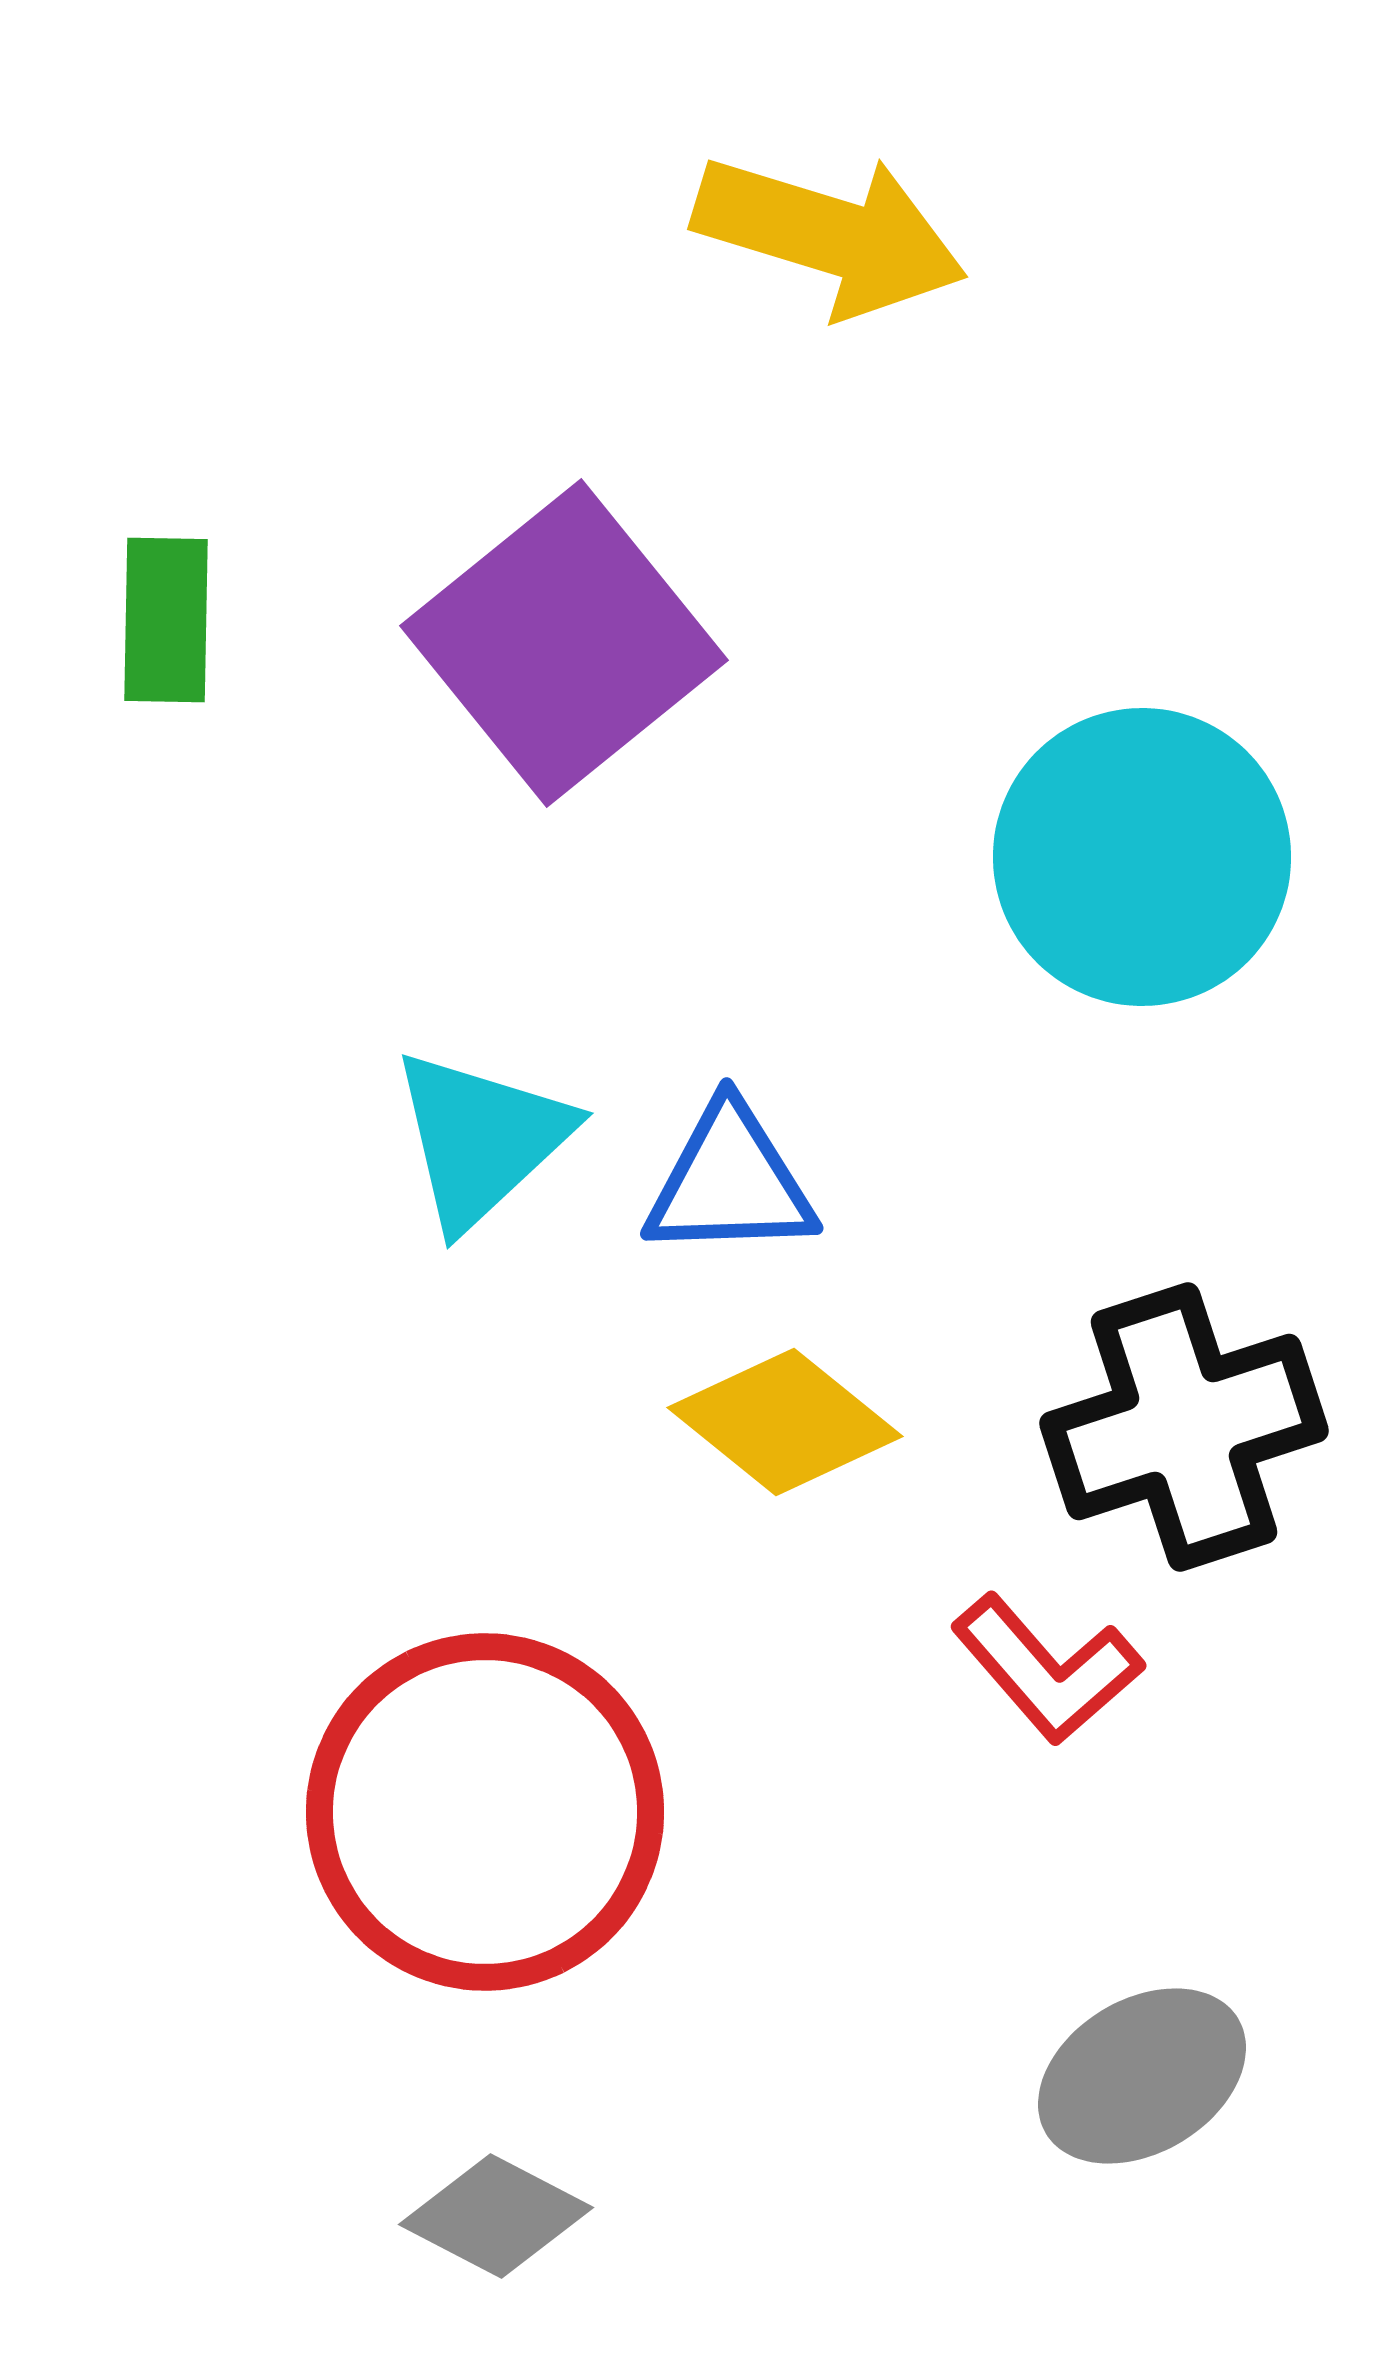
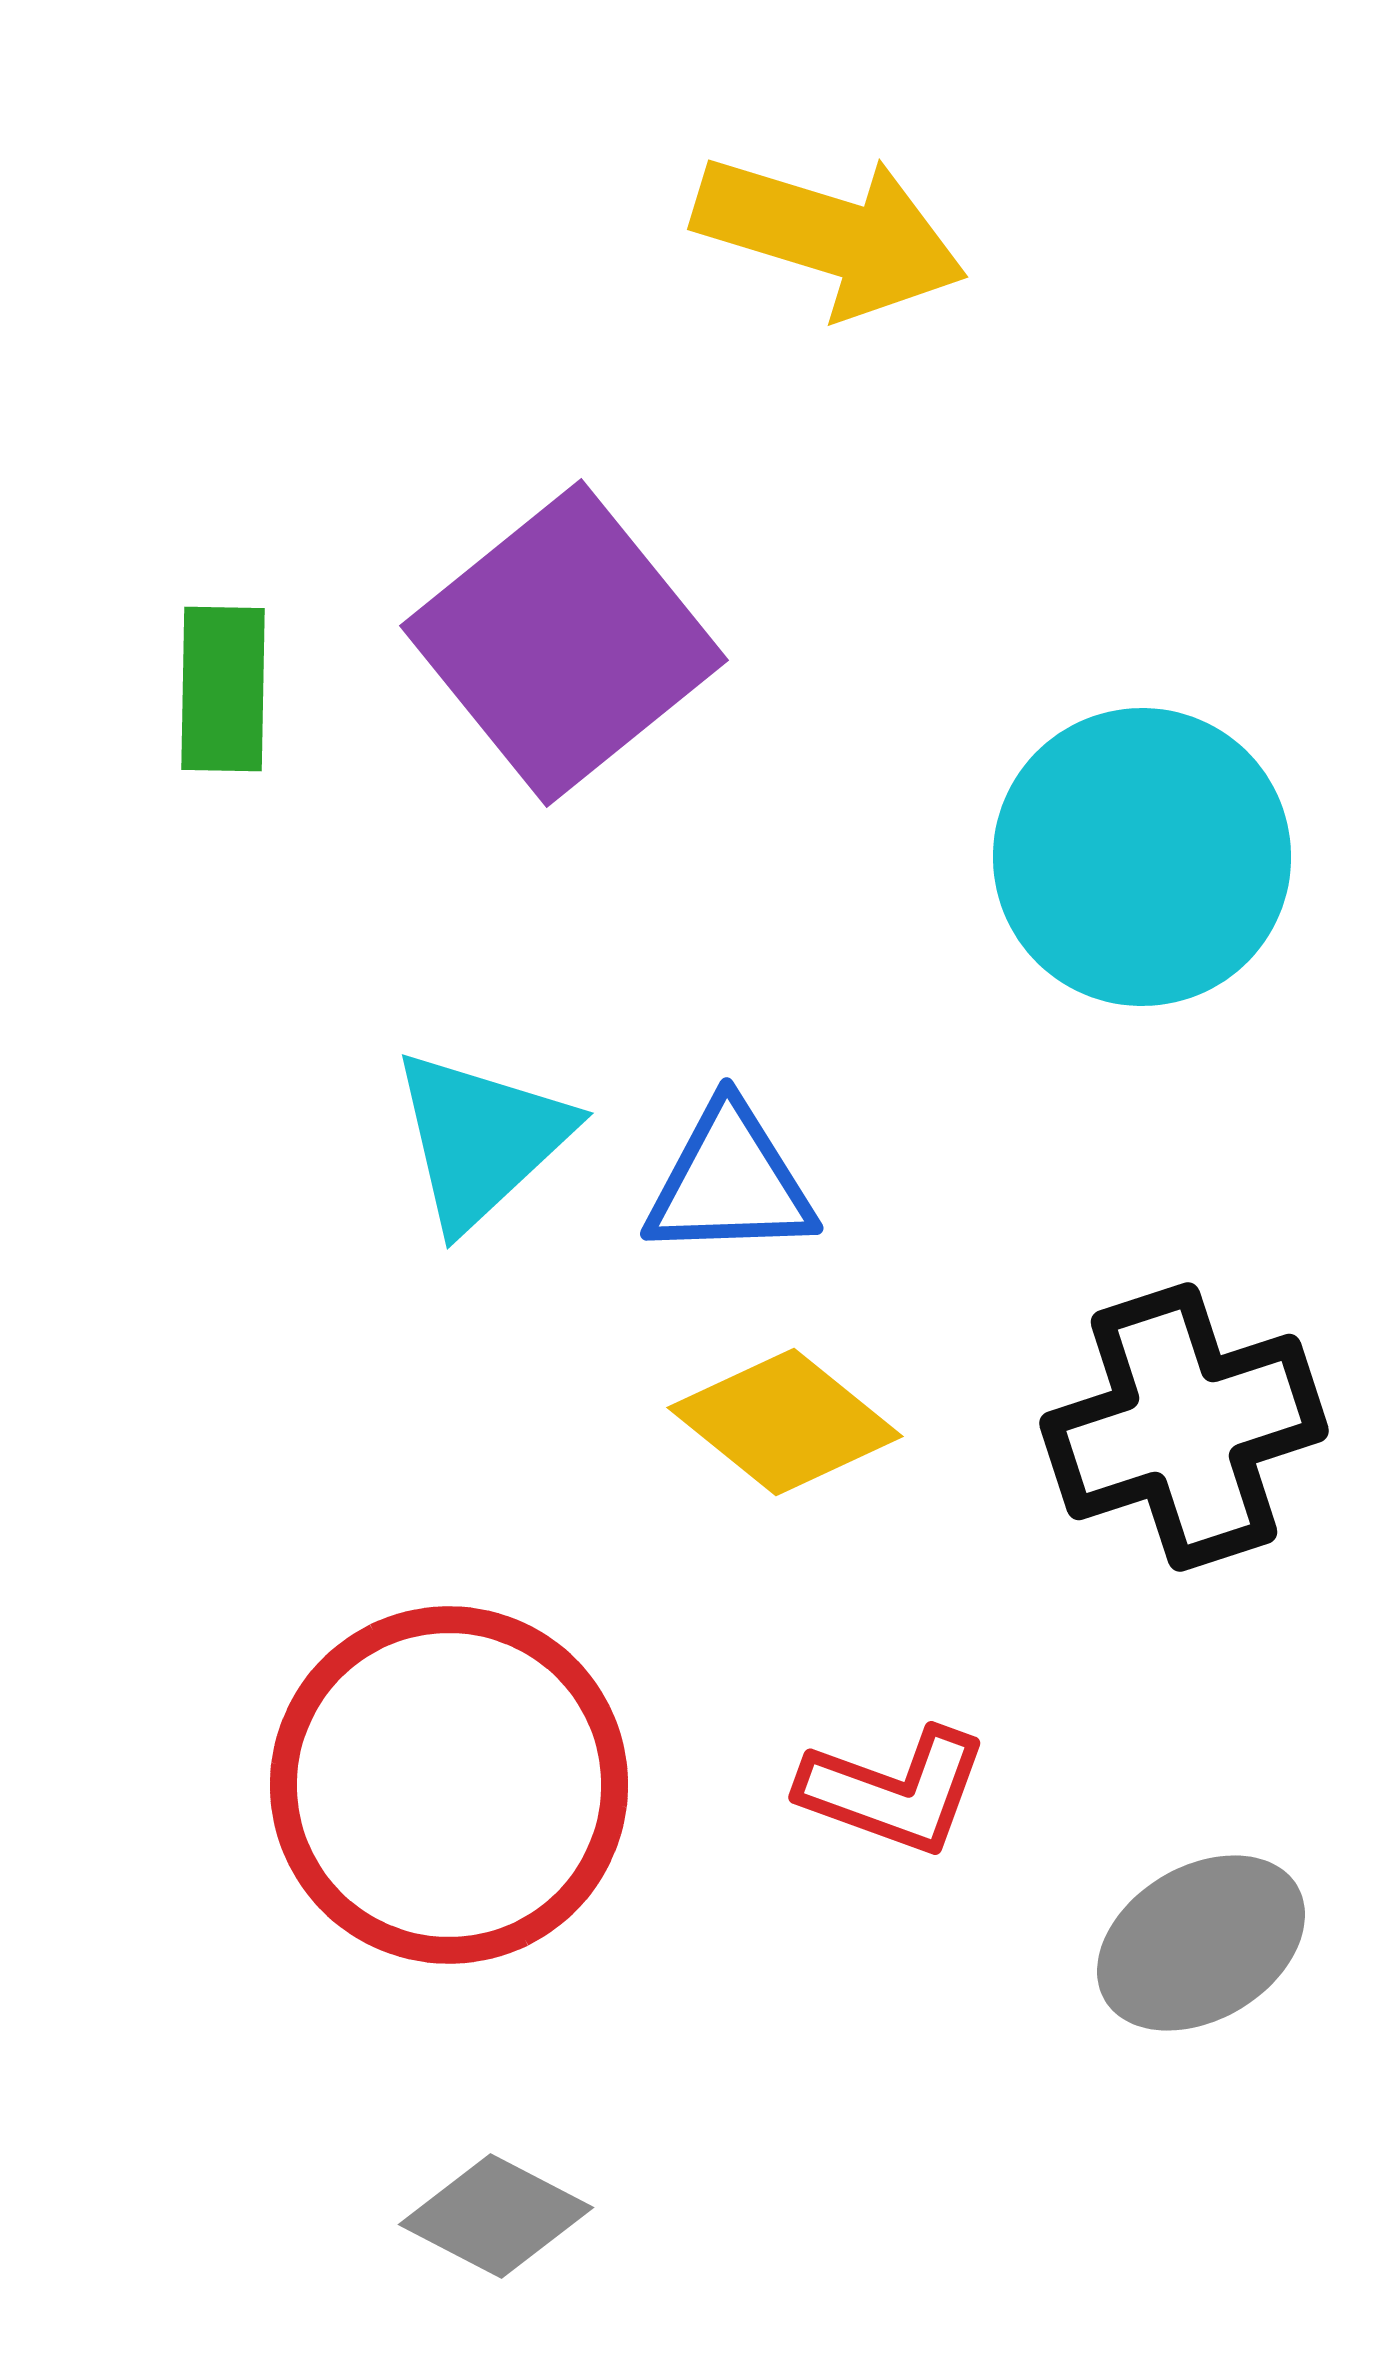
green rectangle: moved 57 px right, 69 px down
red L-shape: moved 153 px left, 122 px down; rotated 29 degrees counterclockwise
red circle: moved 36 px left, 27 px up
gray ellipse: moved 59 px right, 133 px up
